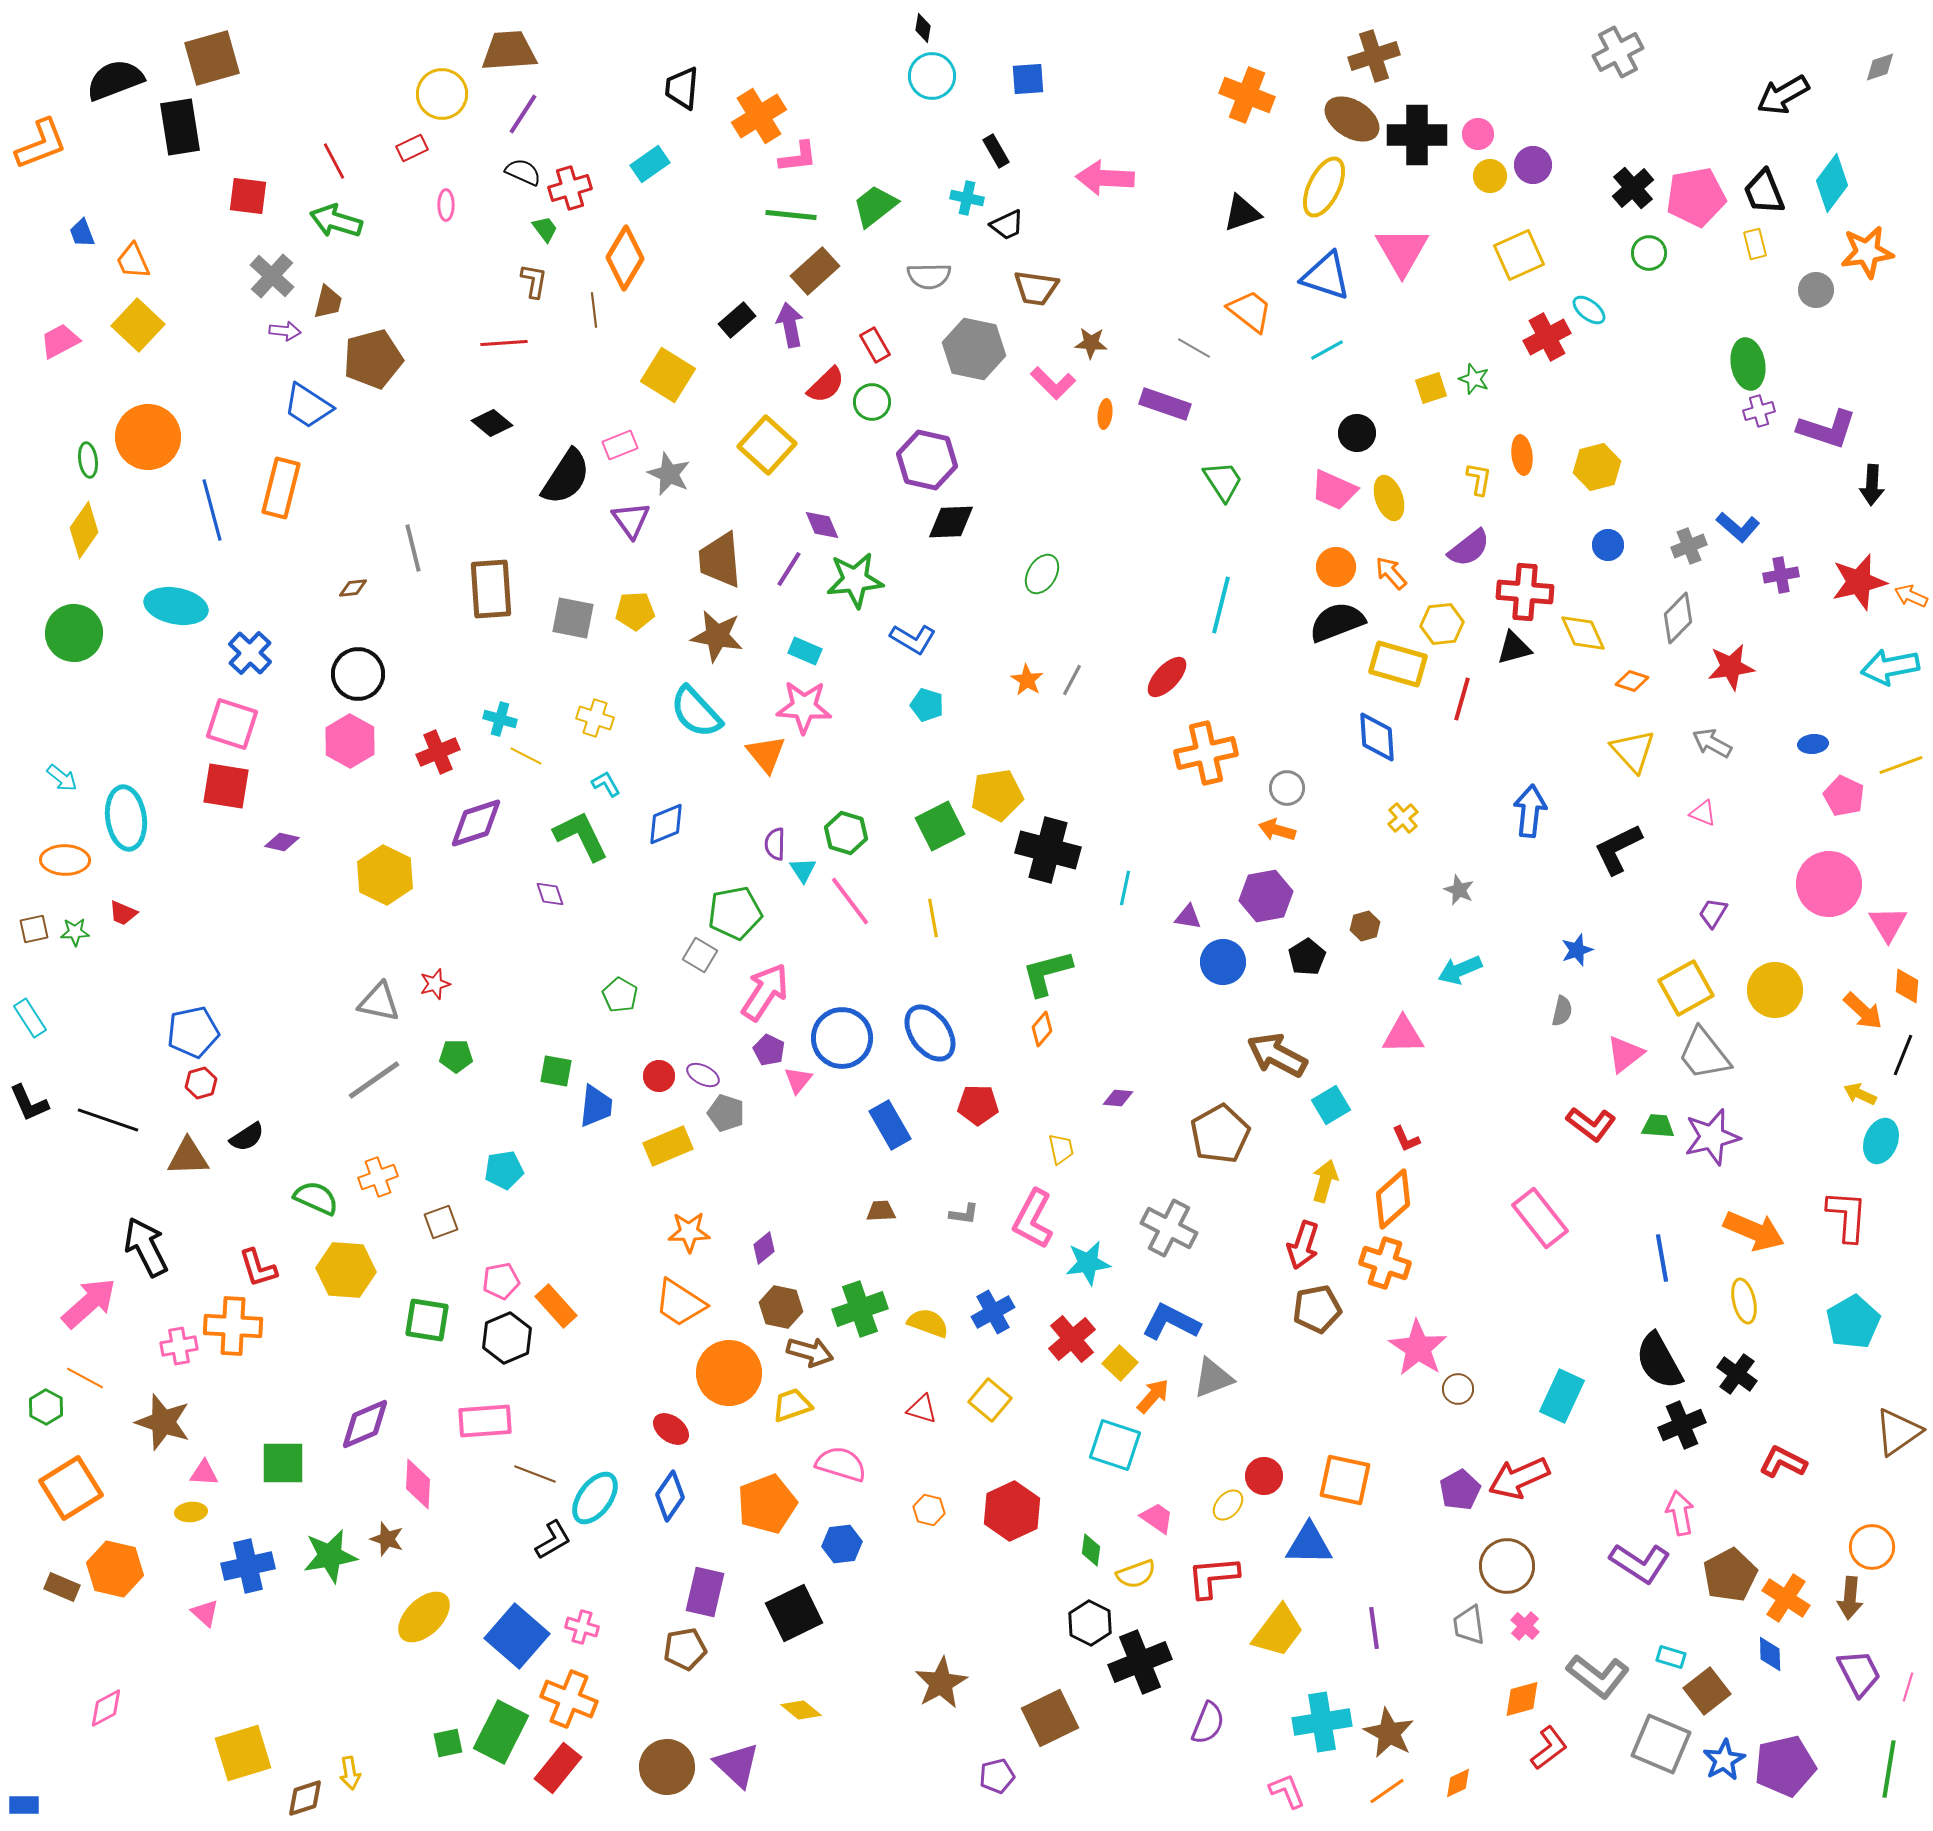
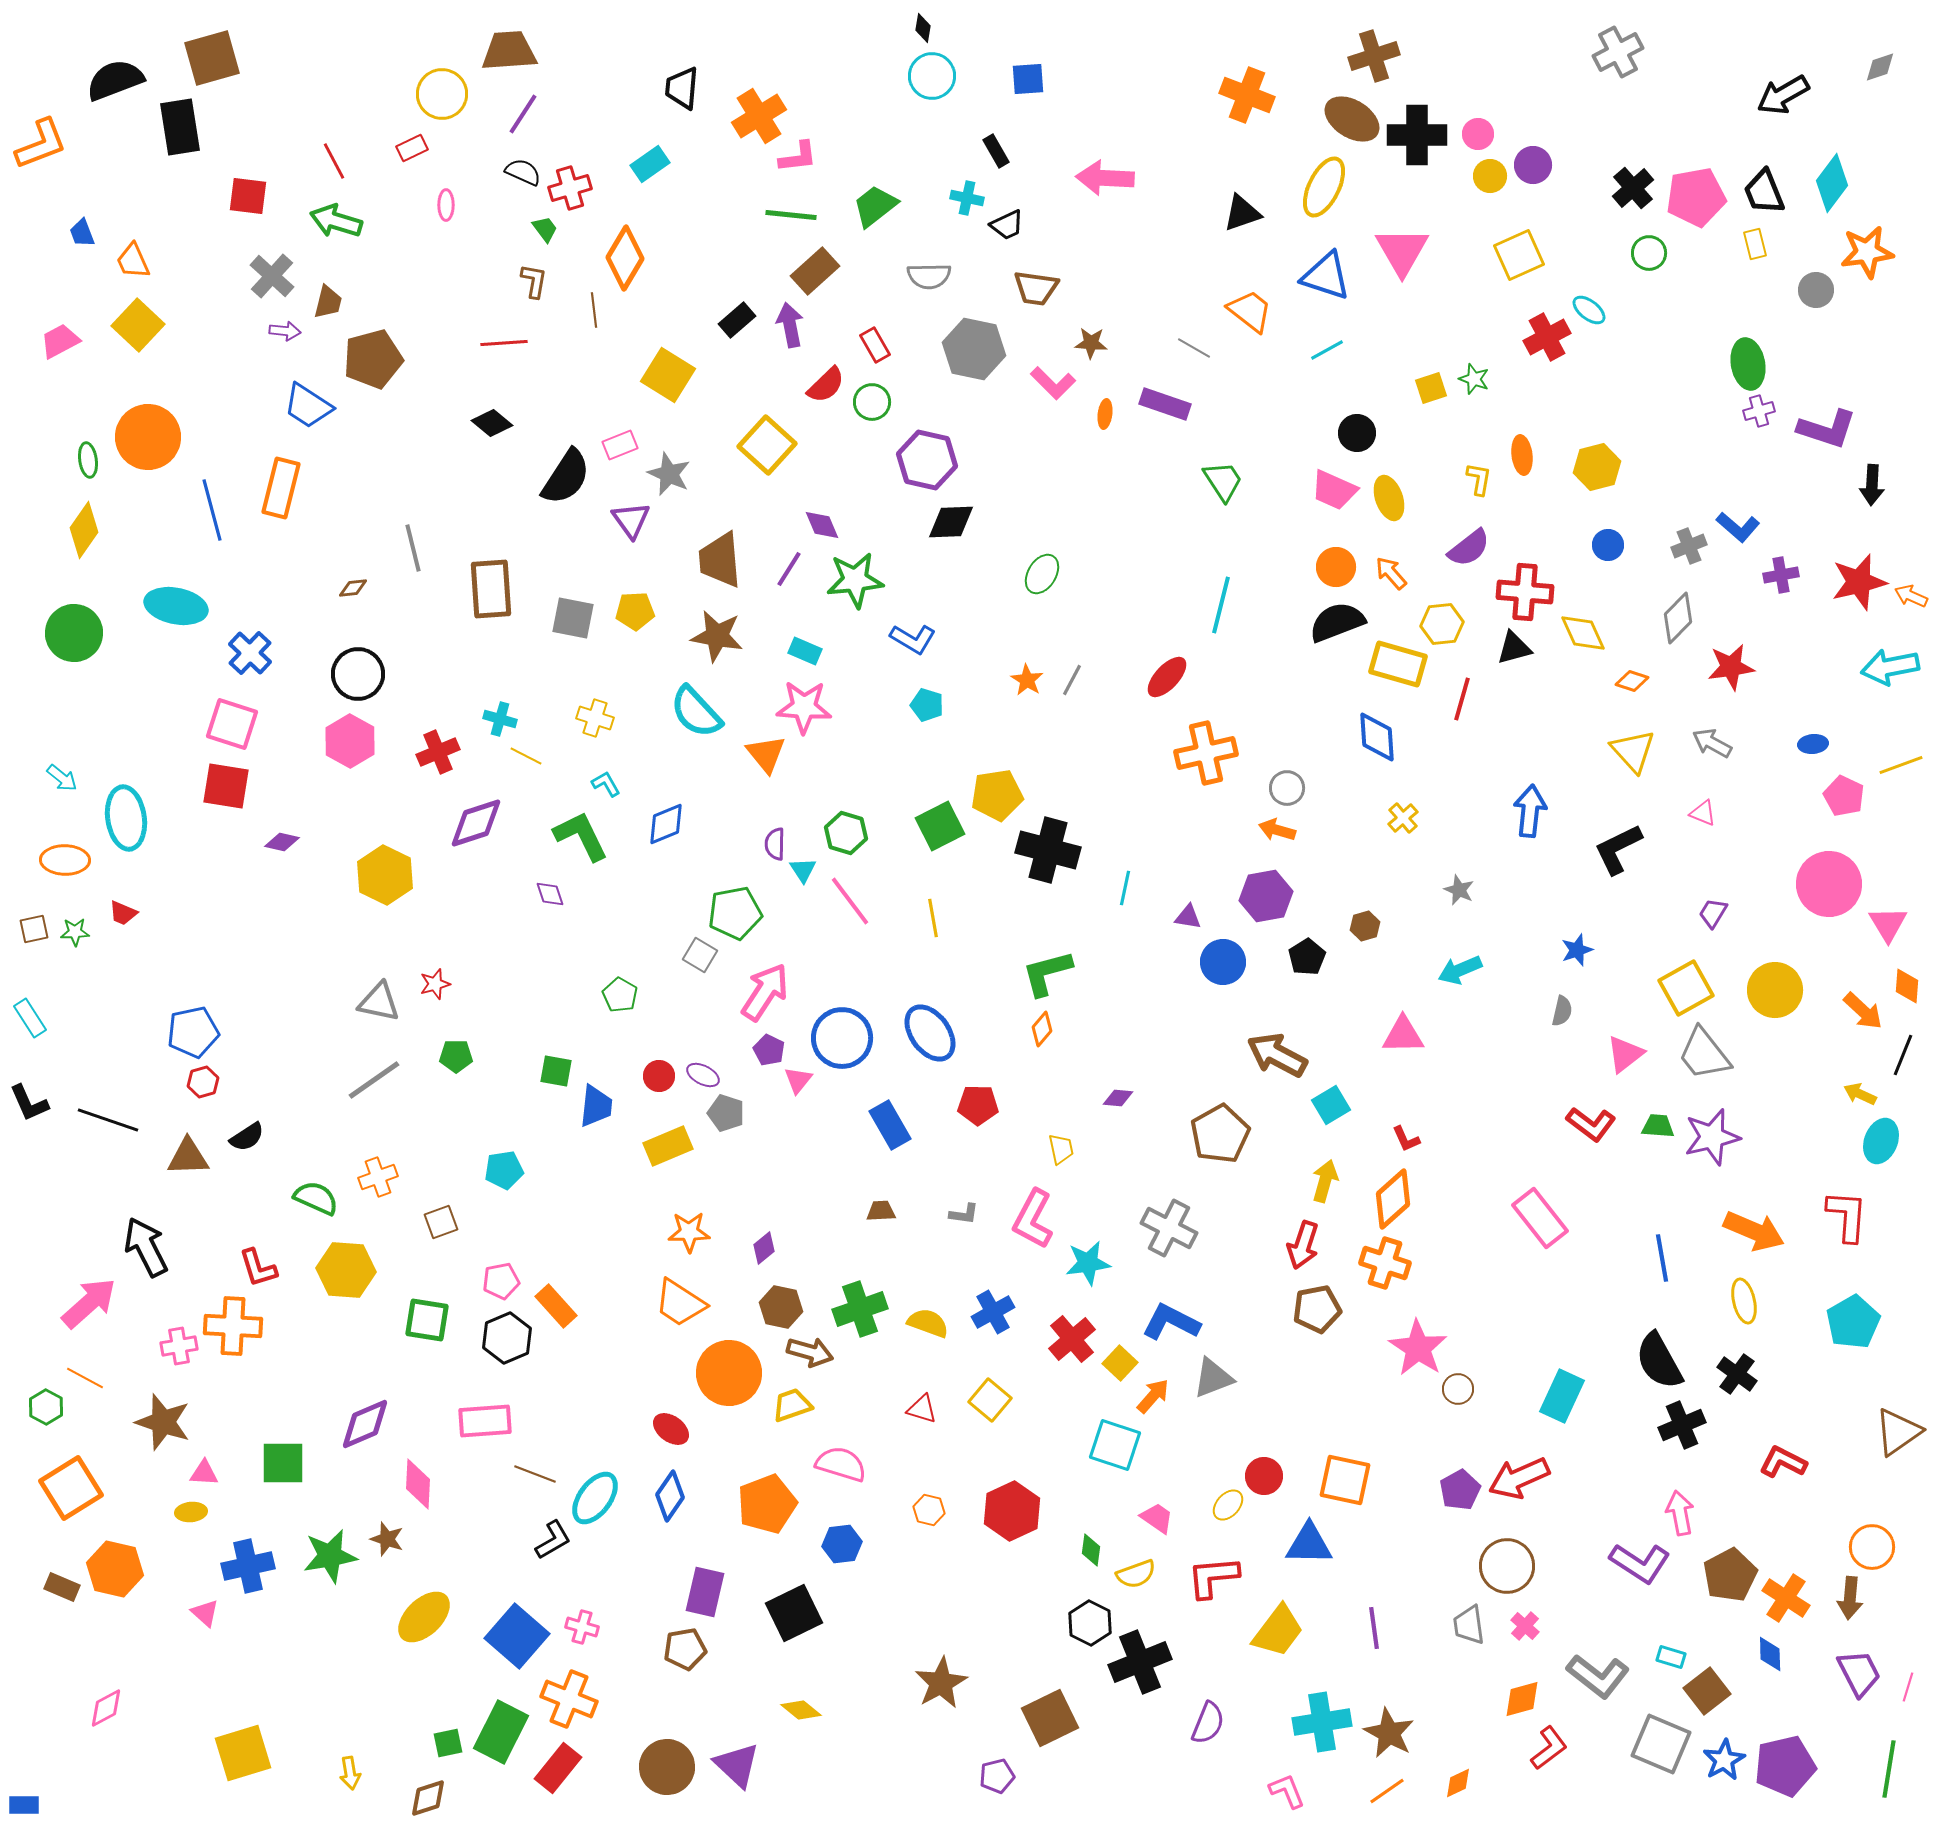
red hexagon at (201, 1083): moved 2 px right, 1 px up
brown diamond at (305, 1798): moved 123 px right
